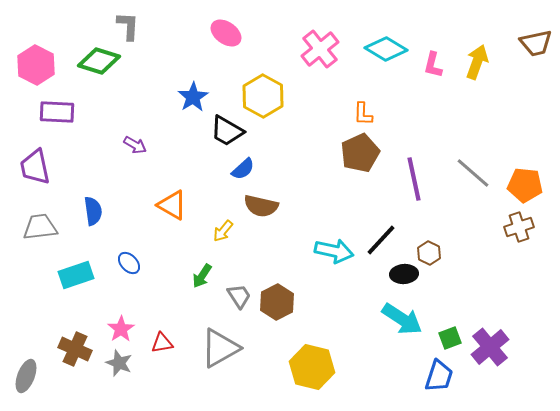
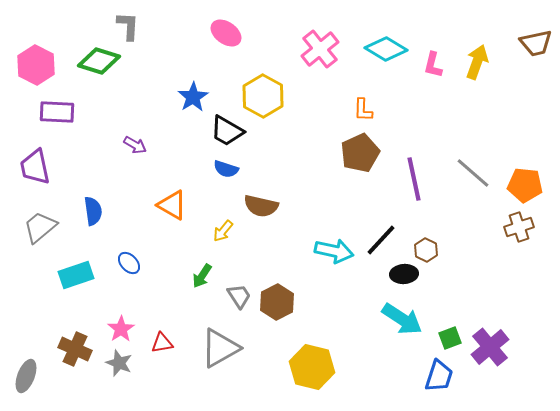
orange L-shape at (363, 114): moved 4 px up
blue semicircle at (243, 169): moved 17 px left; rotated 60 degrees clockwise
gray trapezoid at (40, 227): rotated 33 degrees counterclockwise
brown hexagon at (429, 253): moved 3 px left, 3 px up
